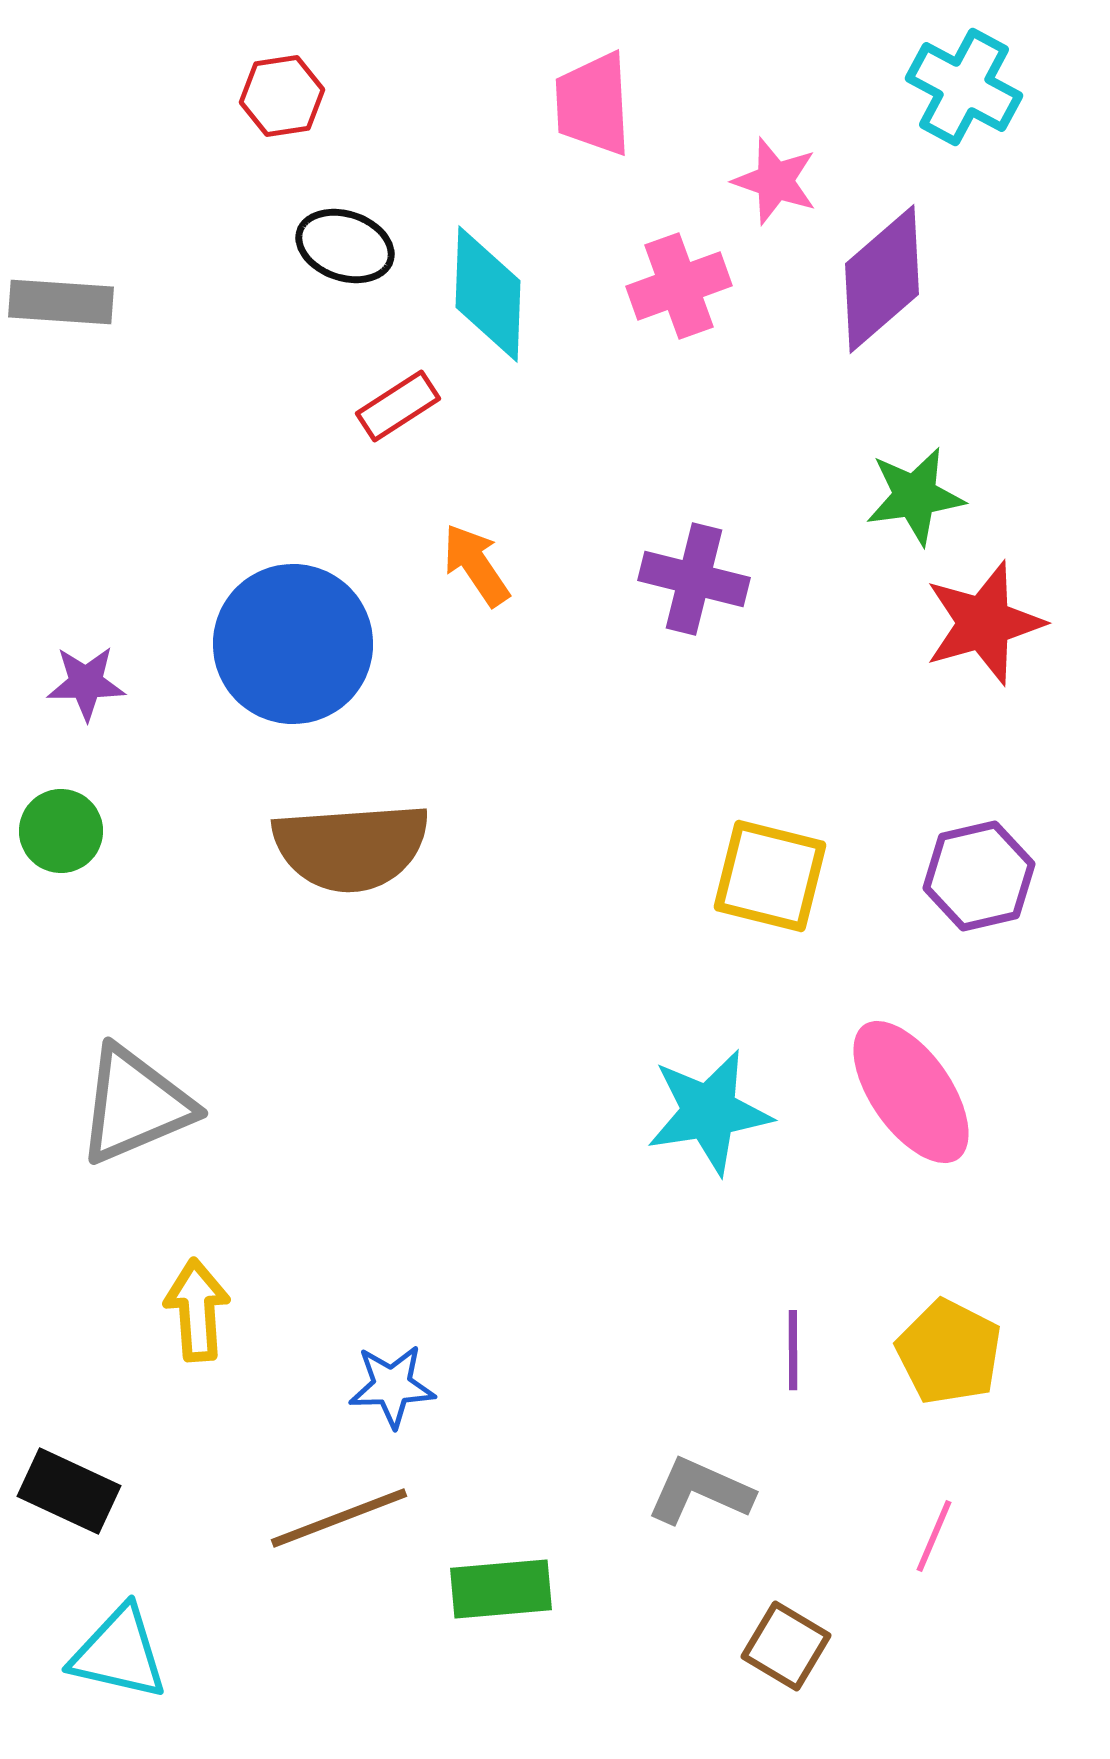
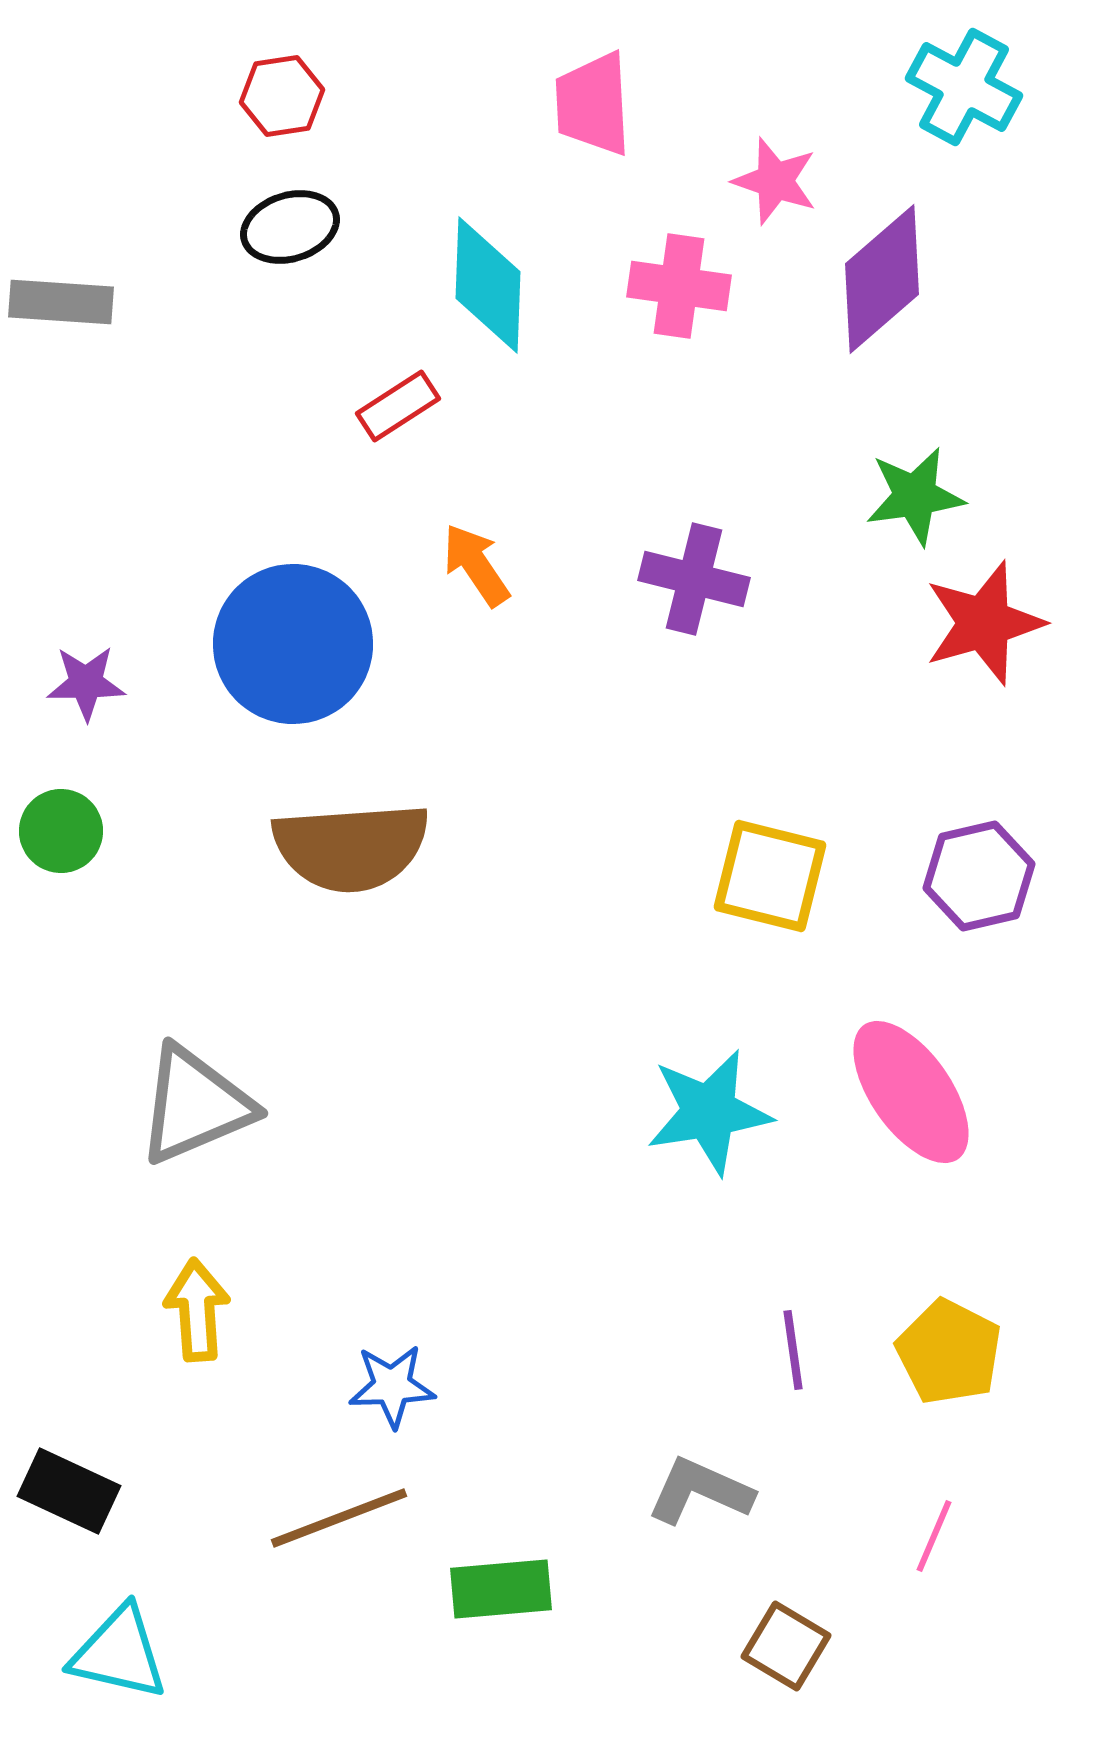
black ellipse: moved 55 px left, 19 px up; rotated 36 degrees counterclockwise
pink cross: rotated 28 degrees clockwise
cyan diamond: moved 9 px up
gray triangle: moved 60 px right
purple line: rotated 8 degrees counterclockwise
